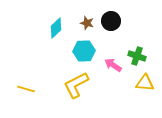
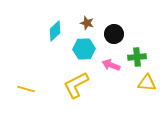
black circle: moved 3 px right, 13 px down
cyan diamond: moved 1 px left, 3 px down
cyan hexagon: moved 2 px up
green cross: moved 1 px down; rotated 24 degrees counterclockwise
pink arrow: moved 2 px left; rotated 12 degrees counterclockwise
yellow triangle: moved 2 px right
